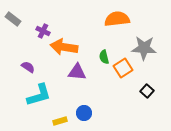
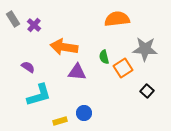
gray rectangle: rotated 21 degrees clockwise
purple cross: moved 9 px left, 6 px up; rotated 16 degrees clockwise
gray star: moved 1 px right, 1 px down
